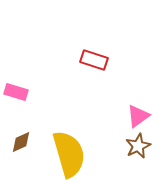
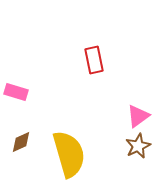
red rectangle: rotated 60 degrees clockwise
